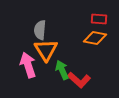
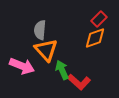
red rectangle: rotated 49 degrees counterclockwise
orange diamond: rotated 30 degrees counterclockwise
orange triangle: rotated 10 degrees counterclockwise
pink arrow: moved 6 px left, 1 px down; rotated 130 degrees clockwise
red L-shape: moved 2 px down
